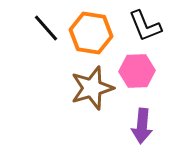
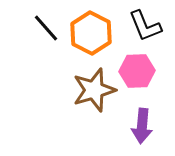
orange hexagon: rotated 18 degrees clockwise
brown star: moved 2 px right, 2 px down
